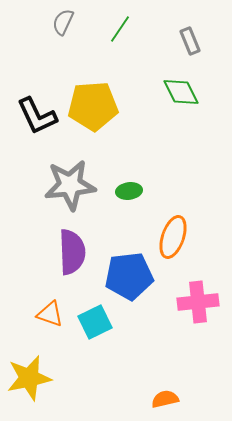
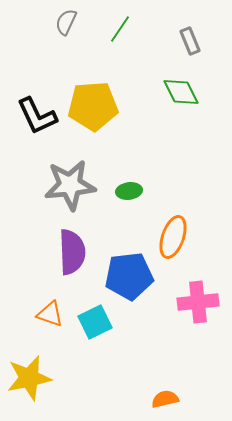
gray semicircle: moved 3 px right
